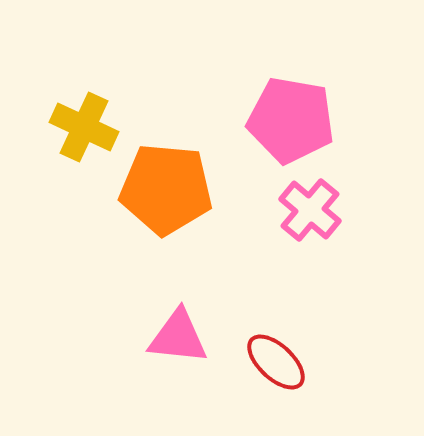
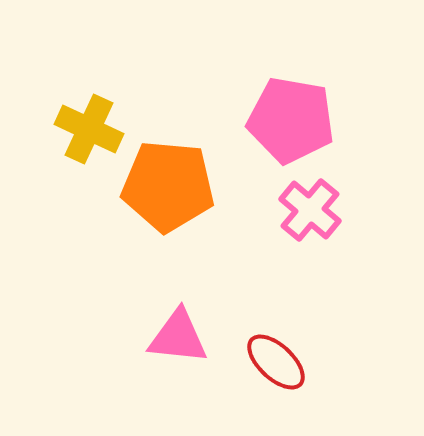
yellow cross: moved 5 px right, 2 px down
orange pentagon: moved 2 px right, 3 px up
